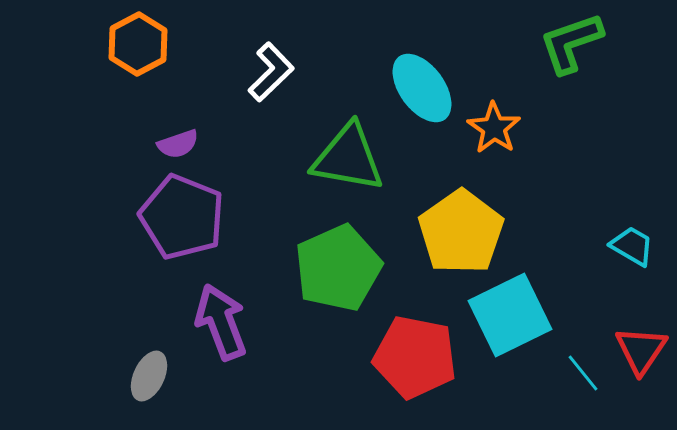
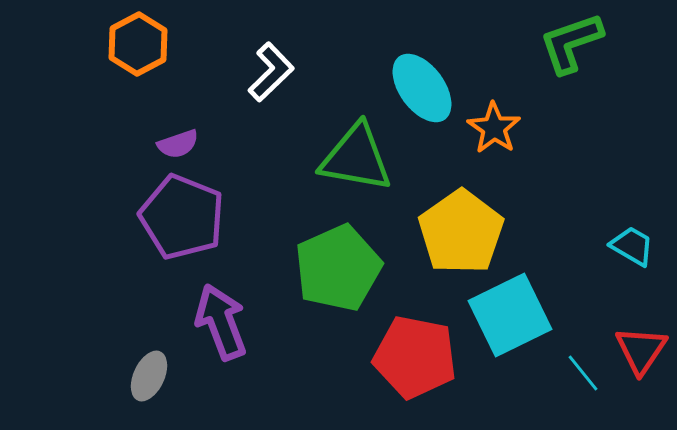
green triangle: moved 8 px right
